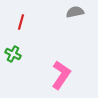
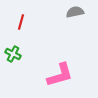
pink L-shape: moved 1 px left; rotated 40 degrees clockwise
